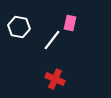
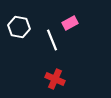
pink rectangle: rotated 49 degrees clockwise
white line: rotated 60 degrees counterclockwise
